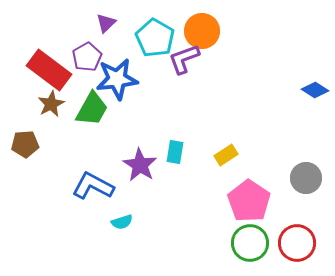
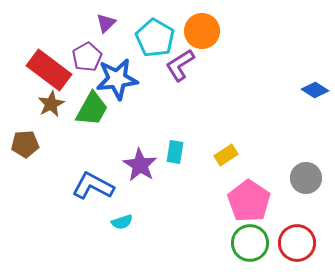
purple L-shape: moved 4 px left, 6 px down; rotated 12 degrees counterclockwise
